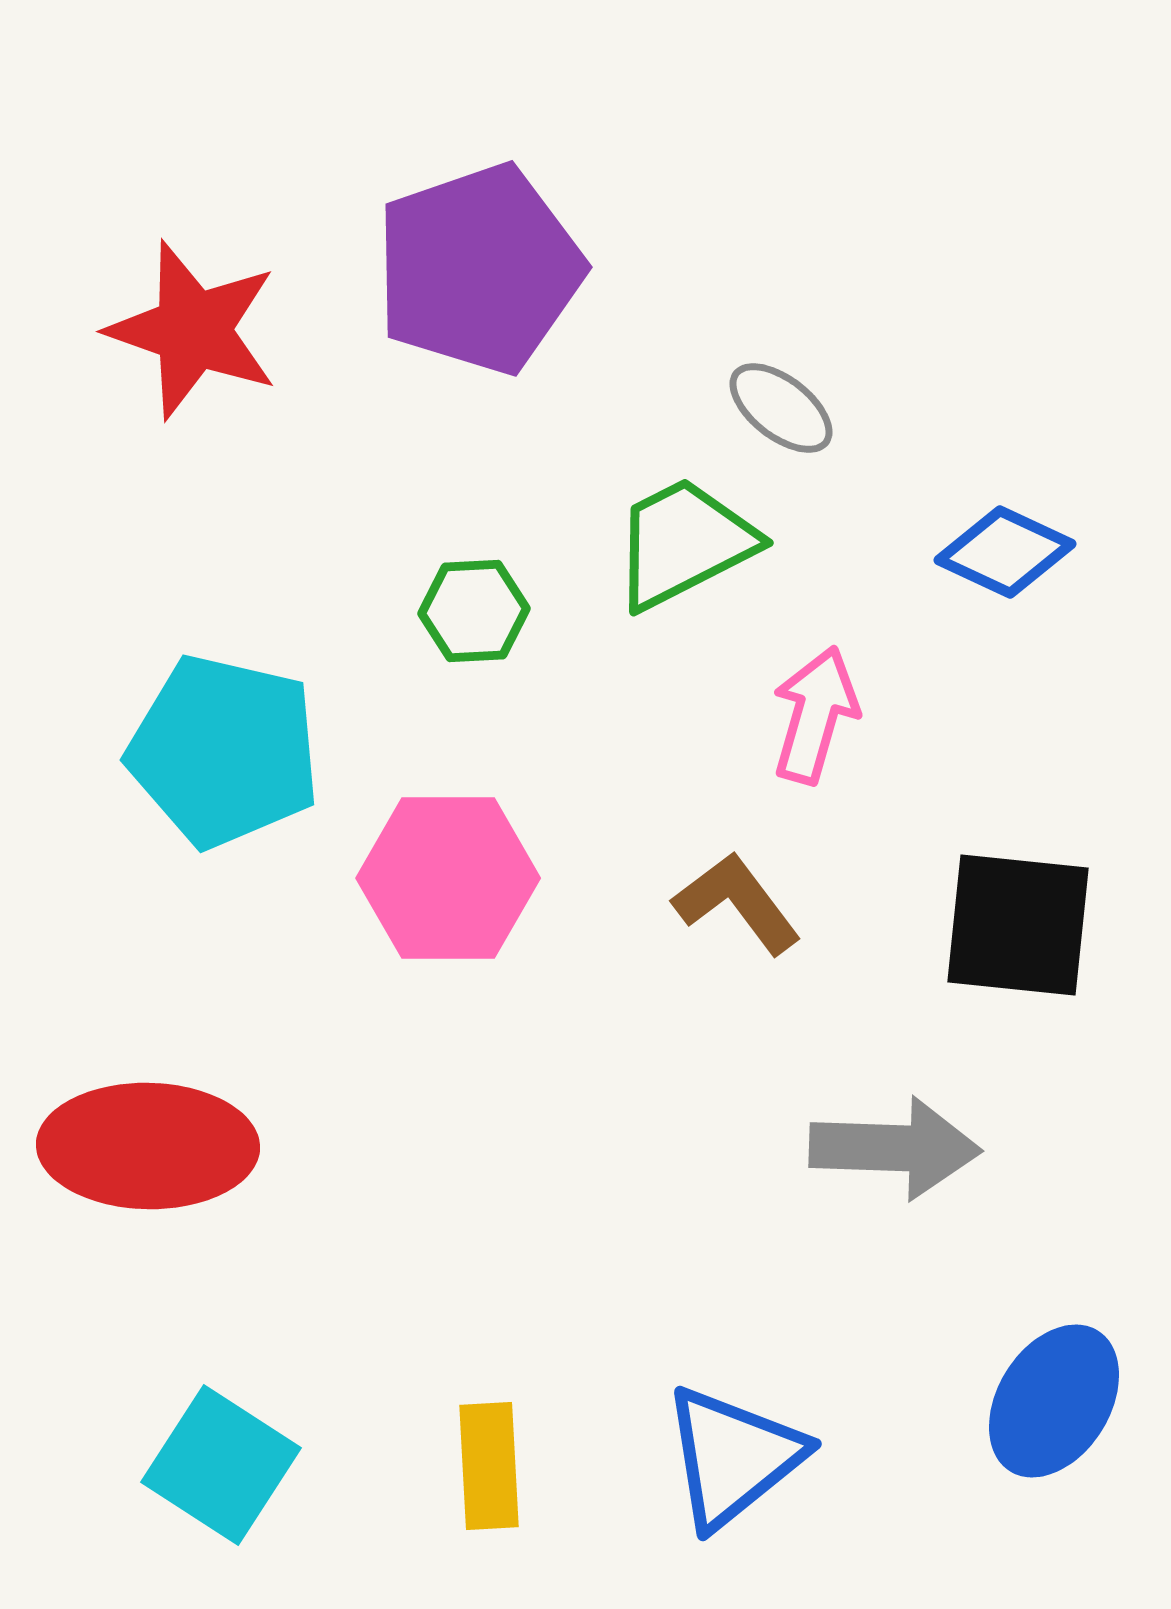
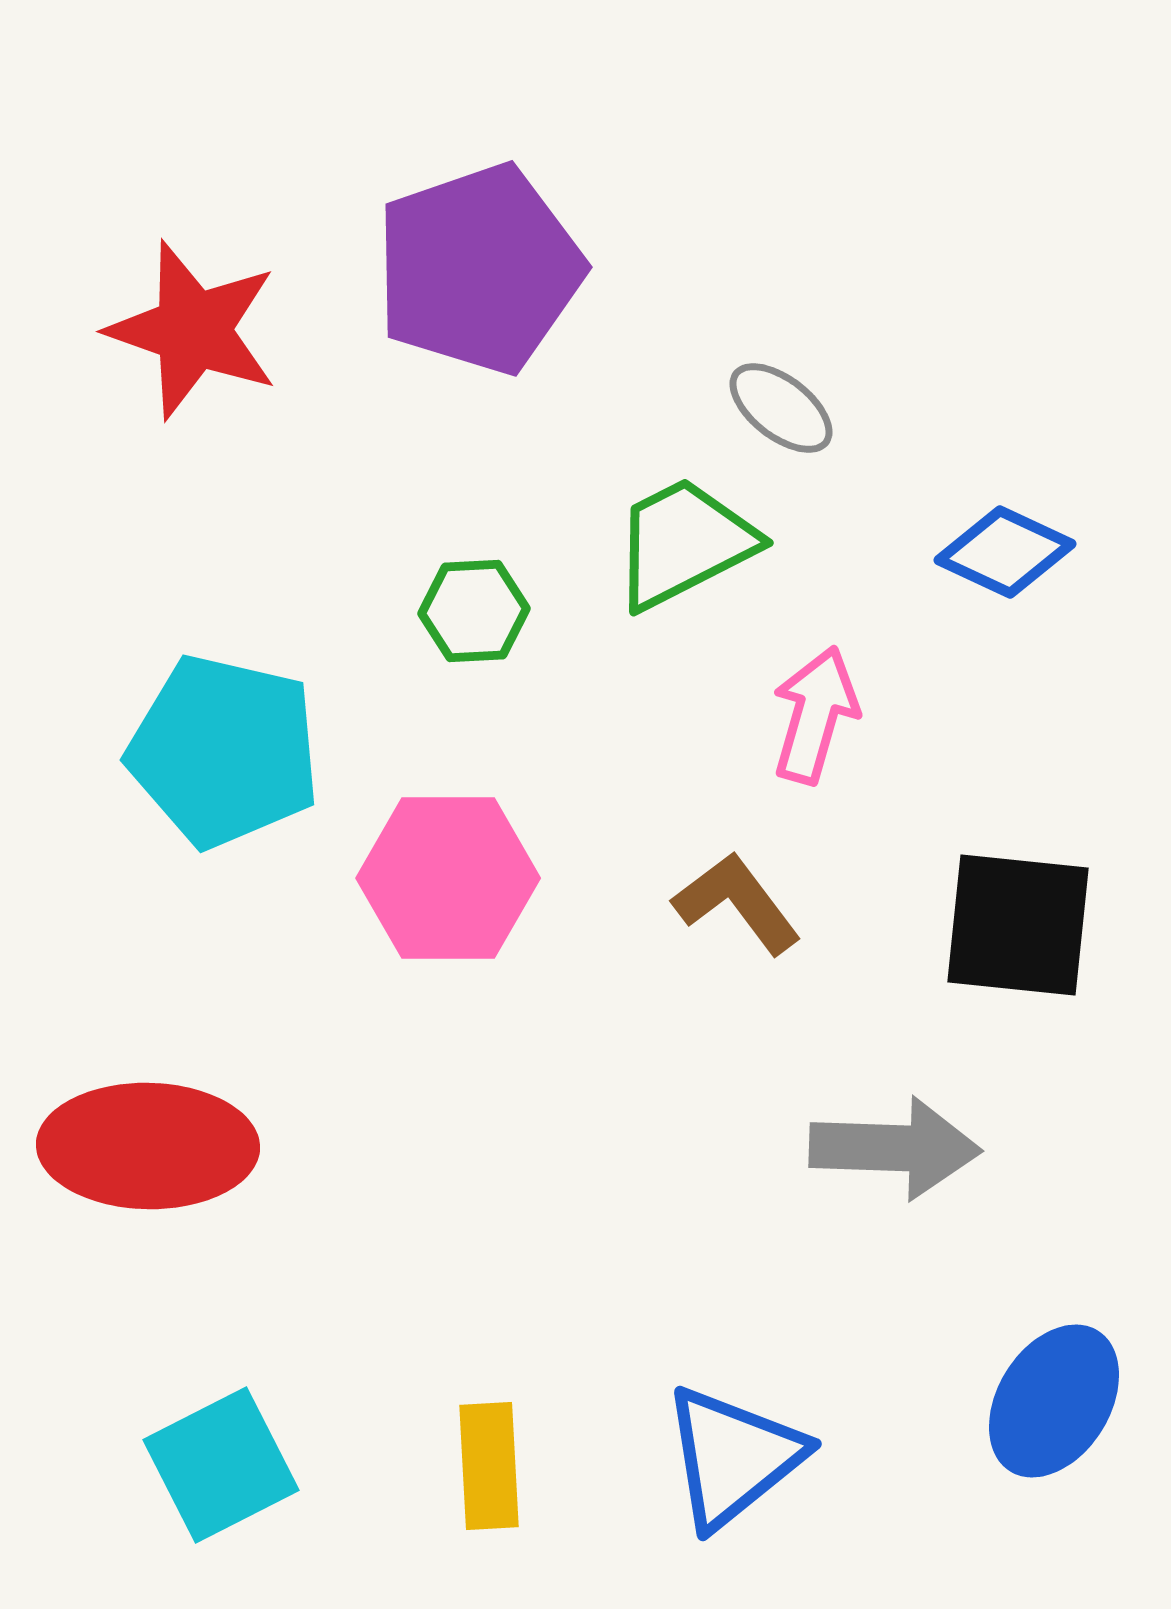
cyan square: rotated 30 degrees clockwise
